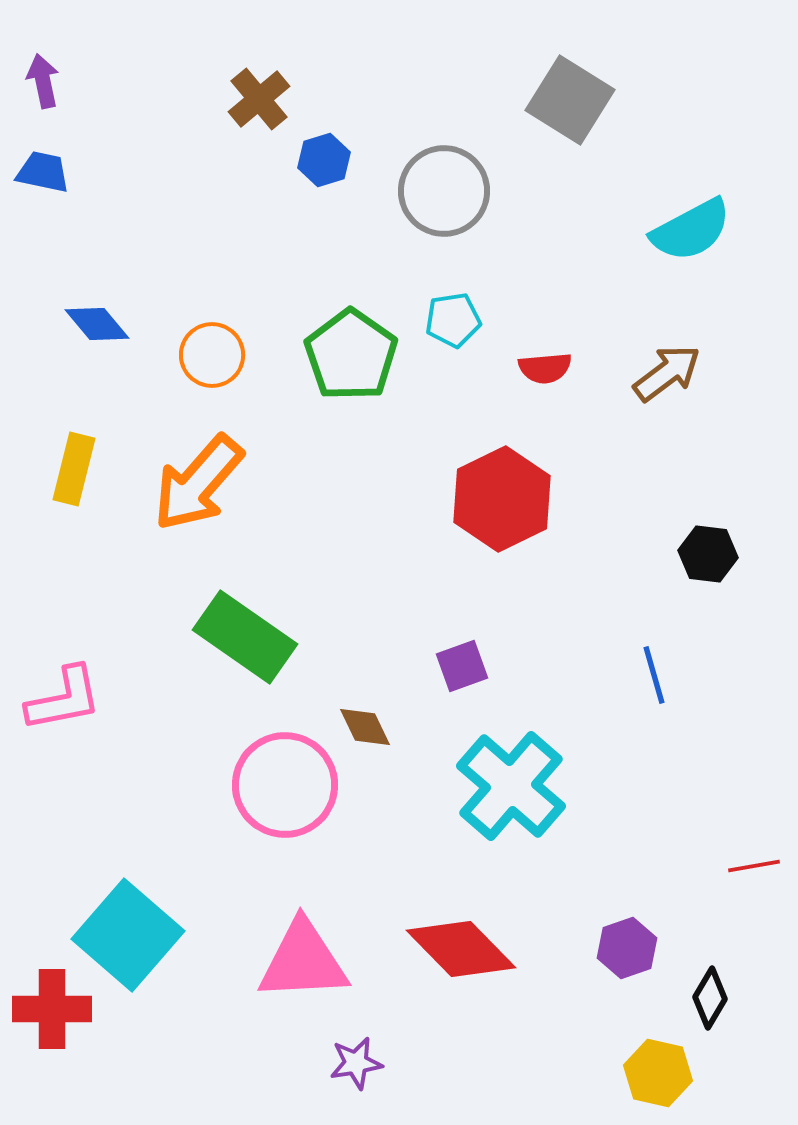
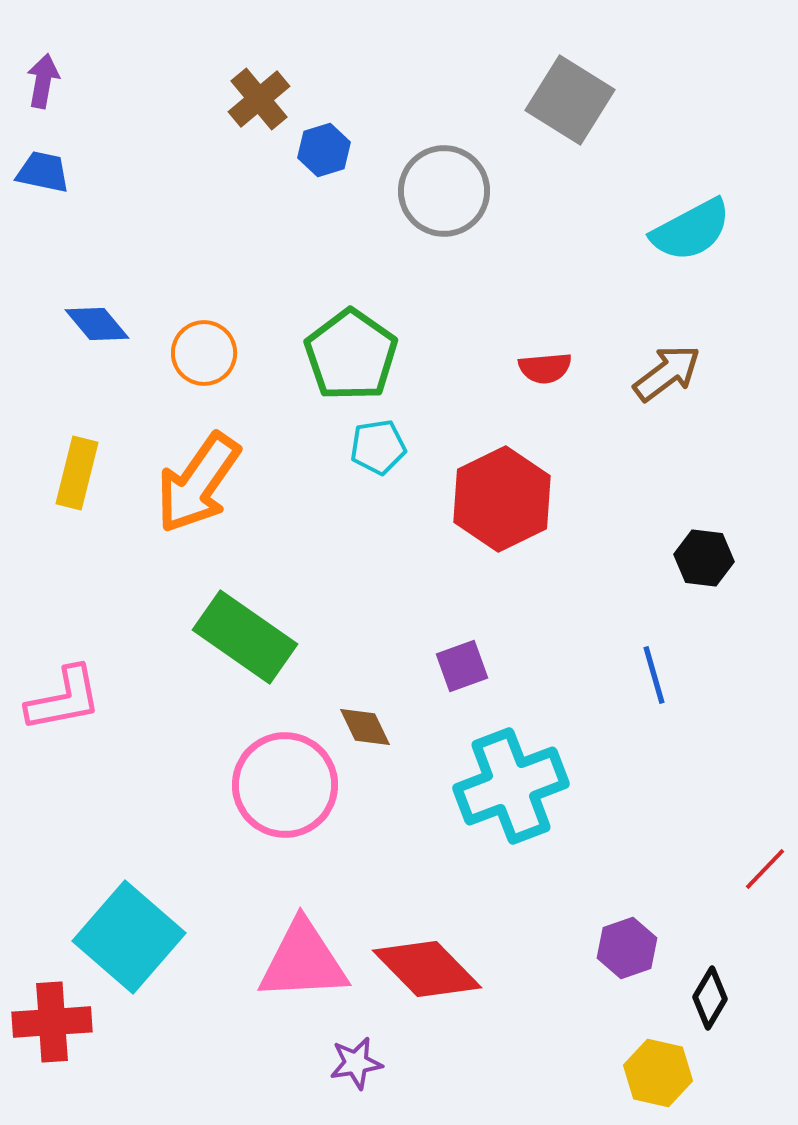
purple arrow: rotated 22 degrees clockwise
blue hexagon: moved 10 px up
cyan pentagon: moved 75 px left, 127 px down
orange circle: moved 8 px left, 2 px up
yellow rectangle: moved 3 px right, 4 px down
orange arrow: rotated 6 degrees counterclockwise
black hexagon: moved 4 px left, 4 px down
cyan cross: rotated 28 degrees clockwise
red line: moved 11 px right, 3 px down; rotated 36 degrees counterclockwise
cyan square: moved 1 px right, 2 px down
red diamond: moved 34 px left, 20 px down
red cross: moved 13 px down; rotated 4 degrees counterclockwise
